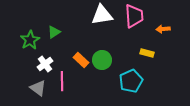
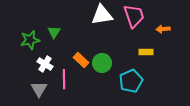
pink trapezoid: rotated 15 degrees counterclockwise
green triangle: rotated 24 degrees counterclockwise
green star: rotated 18 degrees clockwise
yellow rectangle: moved 1 px left, 1 px up; rotated 16 degrees counterclockwise
green circle: moved 3 px down
white cross: rotated 21 degrees counterclockwise
pink line: moved 2 px right, 2 px up
gray triangle: moved 1 px right, 1 px down; rotated 24 degrees clockwise
